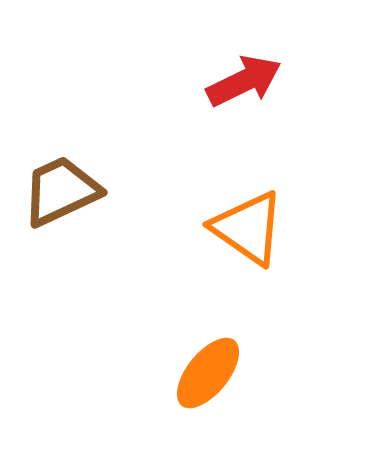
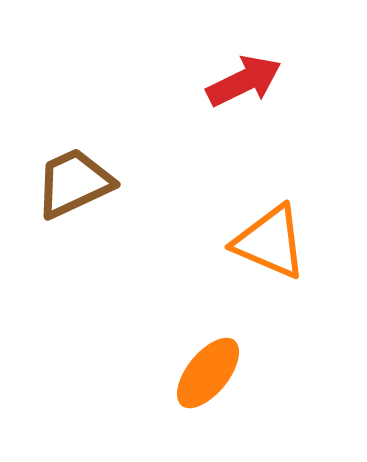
brown trapezoid: moved 13 px right, 8 px up
orange triangle: moved 22 px right, 14 px down; rotated 12 degrees counterclockwise
